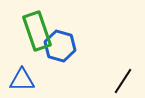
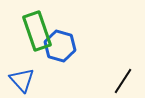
blue triangle: rotated 48 degrees clockwise
